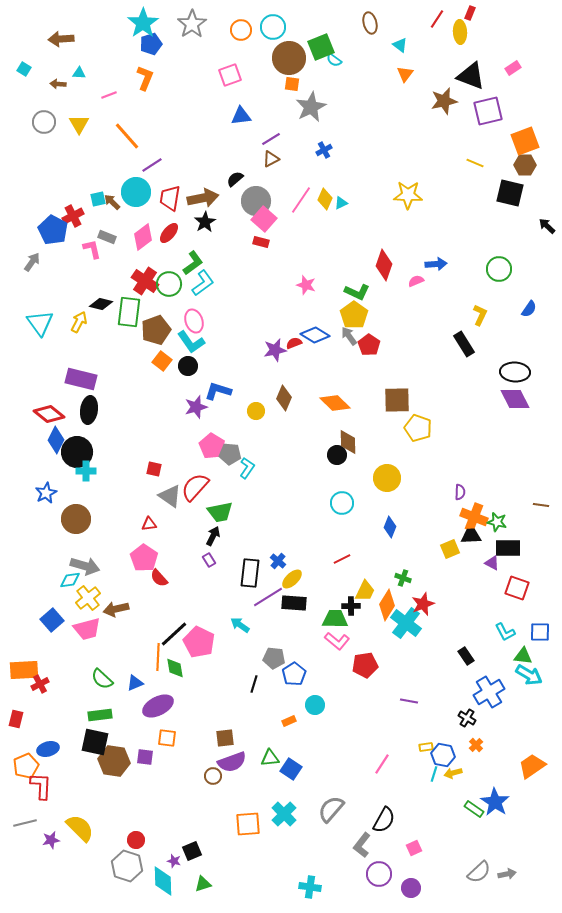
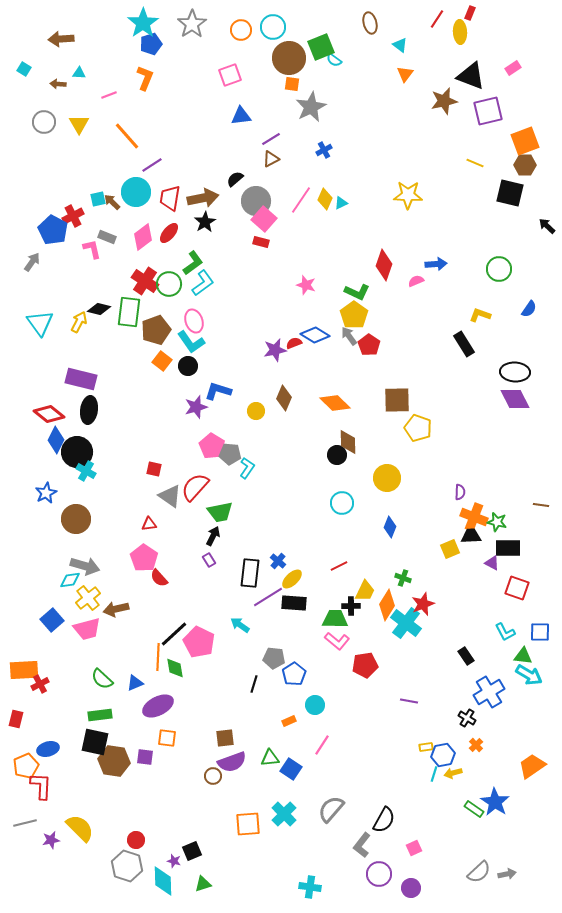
black diamond at (101, 304): moved 2 px left, 5 px down
yellow L-shape at (480, 315): rotated 95 degrees counterclockwise
cyan cross at (86, 471): rotated 30 degrees clockwise
red line at (342, 559): moved 3 px left, 7 px down
blue hexagon at (443, 755): rotated 20 degrees counterclockwise
pink line at (382, 764): moved 60 px left, 19 px up
